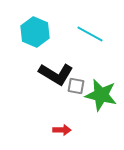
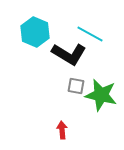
black L-shape: moved 13 px right, 20 px up
red arrow: rotated 96 degrees counterclockwise
